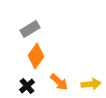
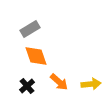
orange diamond: rotated 55 degrees counterclockwise
